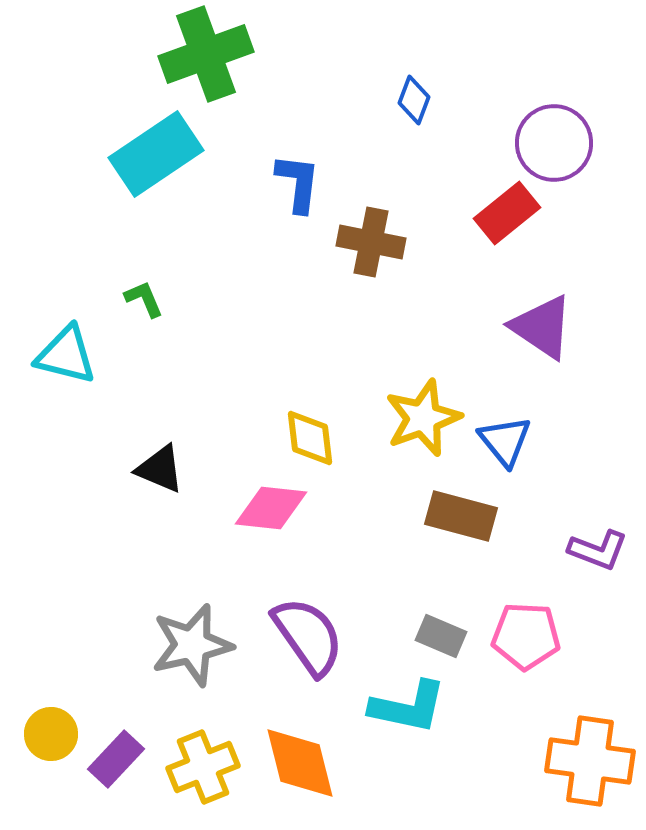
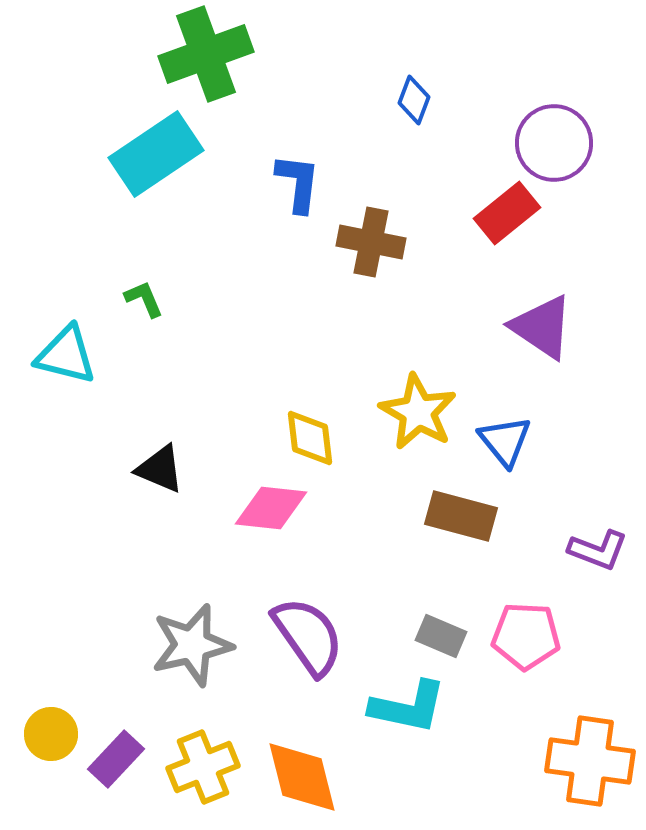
yellow star: moved 5 px left, 6 px up; rotated 22 degrees counterclockwise
orange diamond: moved 2 px right, 14 px down
